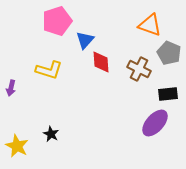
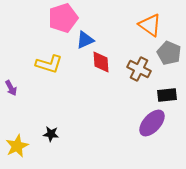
pink pentagon: moved 6 px right, 3 px up
orange triangle: rotated 15 degrees clockwise
blue triangle: rotated 24 degrees clockwise
yellow L-shape: moved 6 px up
purple arrow: rotated 42 degrees counterclockwise
black rectangle: moved 1 px left, 1 px down
purple ellipse: moved 3 px left
black star: rotated 21 degrees counterclockwise
yellow star: rotated 20 degrees clockwise
